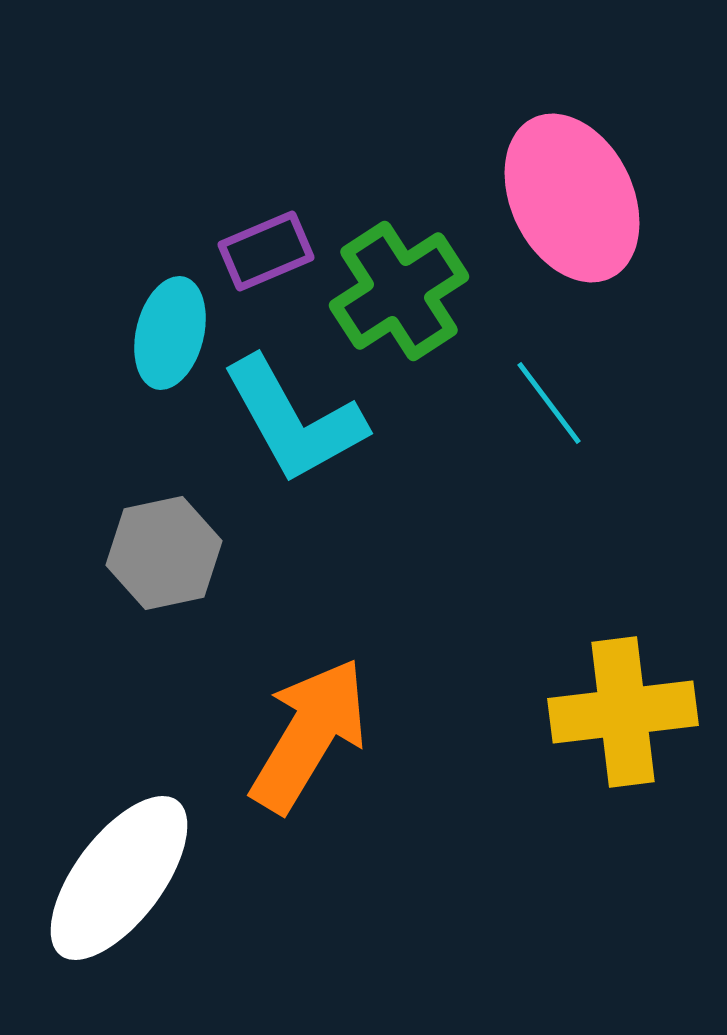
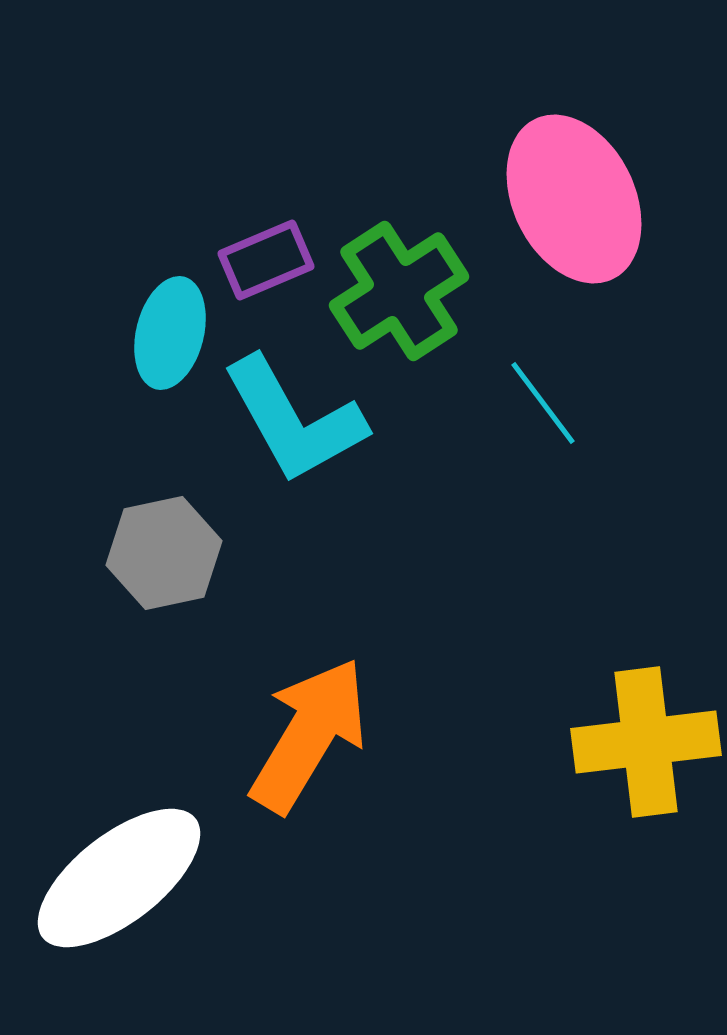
pink ellipse: moved 2 px right, 1 px down
purple rectangle: moved 9 px down
cyan line: moved 6 px left
yellow cross: moved 23 px right, 30 px down
white ellipse: rotated 15 degrees clockwise
